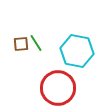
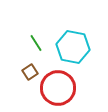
brown square: moved 9 px right, 28 px down; rotated 28 degrees counterclockwise
cyan hexagon: moved 4 px left, 4 px up
